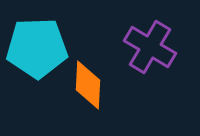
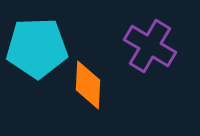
purple cross: moved 1 px up
